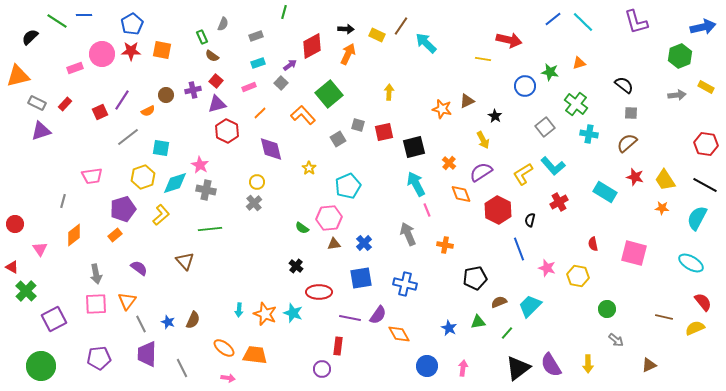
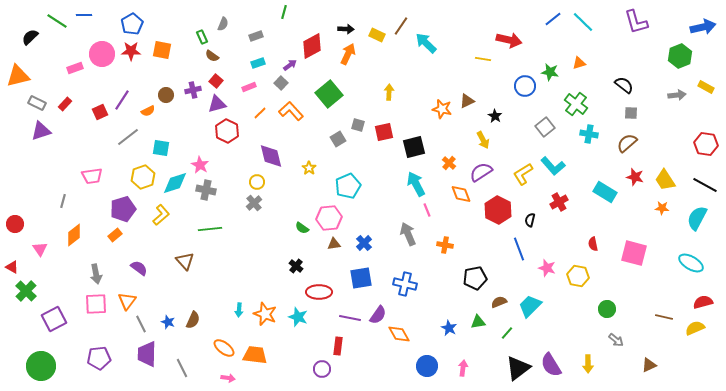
orange L-shape at (303, 115): moved 12 px left, 4 px up
purple diamond at (271, 149): moved 7 px down
red semicircle at (703, 302): rotated 66 degrees counterclockwise
cyan star at (293, 313): moved 5 px right, 4 px down
